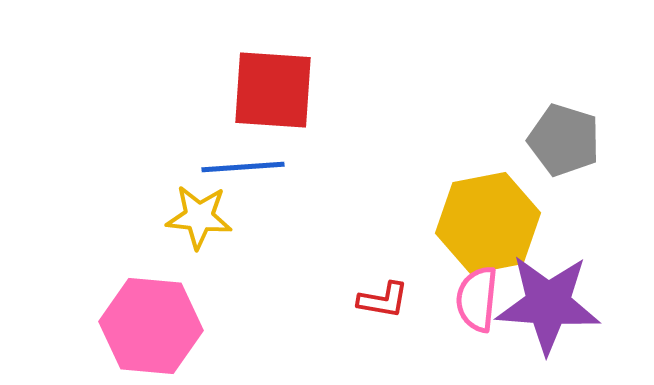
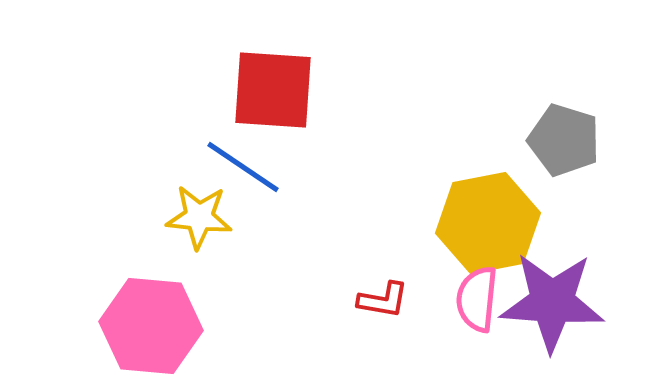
blue line: rotated 38 degrees clockwise
purple star: moved 4 px right, 2 px up
